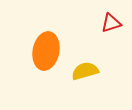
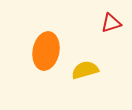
yellow semicircle: moved 1 px up
